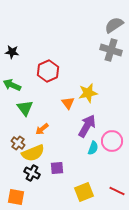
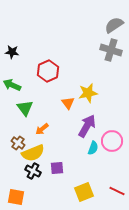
black cross: moved 1 px right, 2 px up
